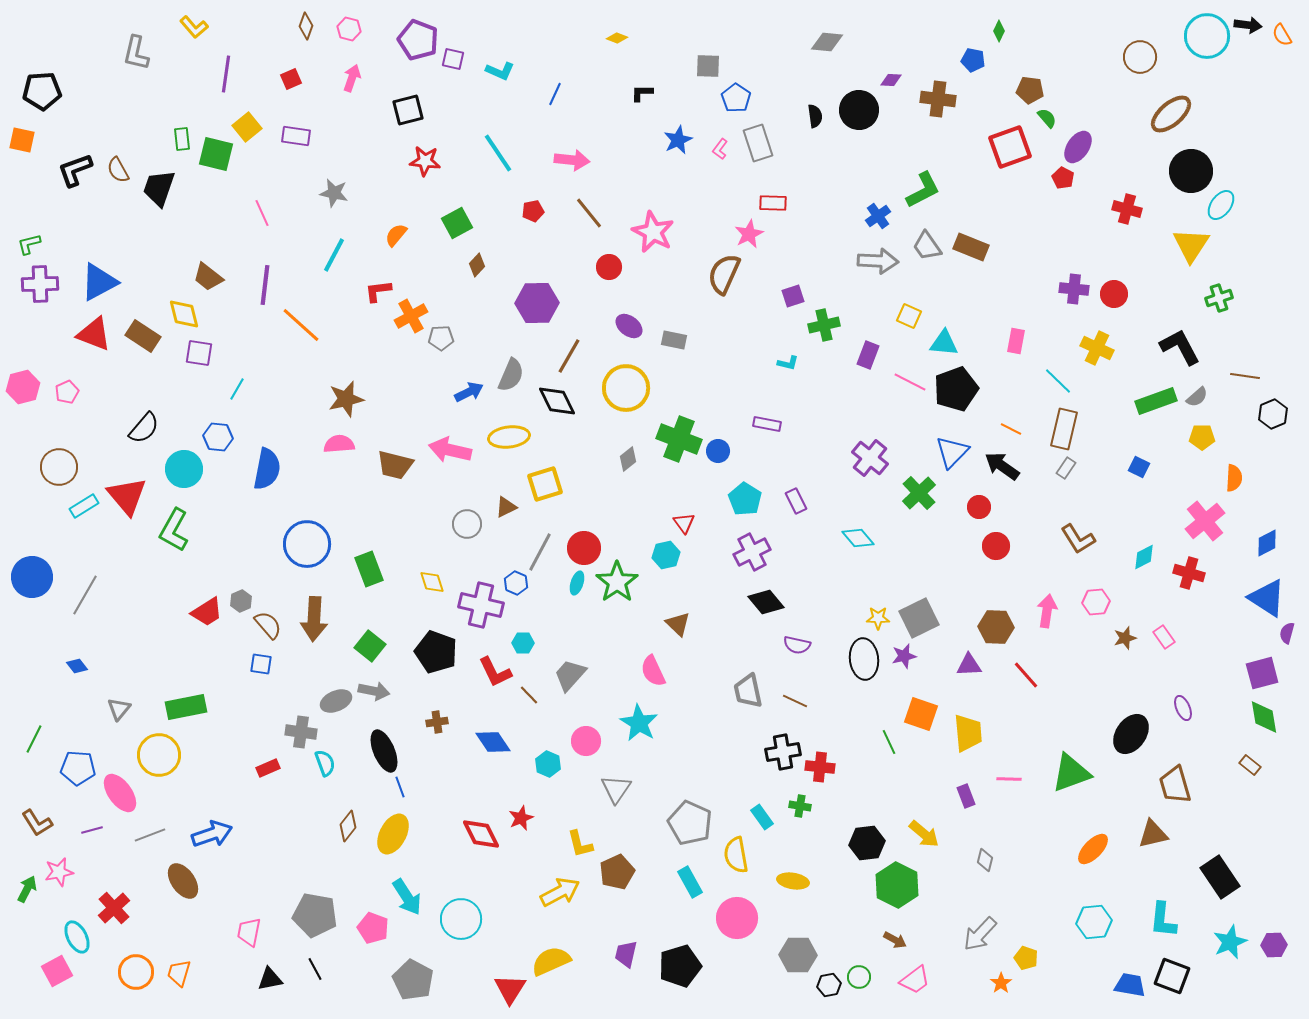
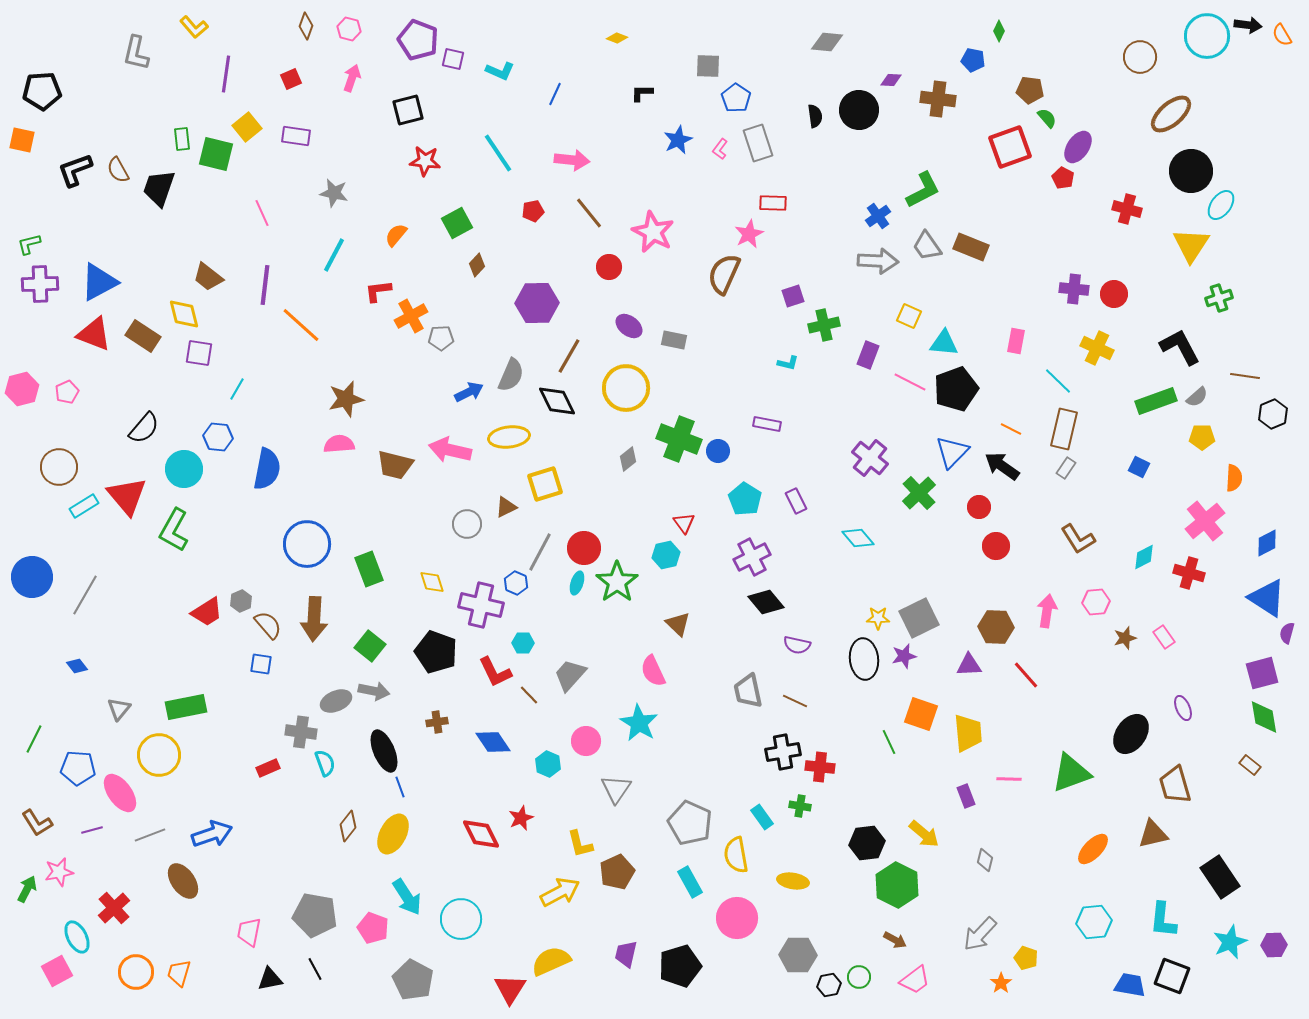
pink hexagon at (23, 387): moved 1 px left, 2 px down
purple cross at (752, 552): moved 5 px down
